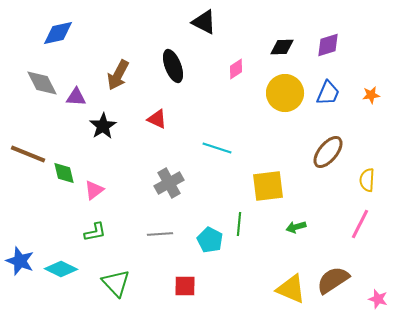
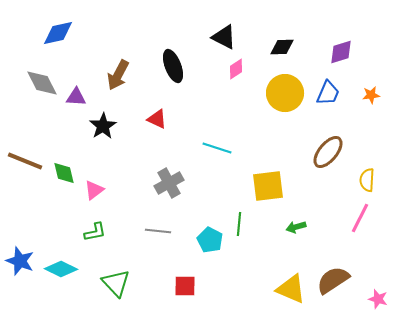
black triangle: moved 20 px right, 15 px down
purple diamond: moved 13 px right, 7 px down
brown line: moved 3 px left, 7 px down
pink line: moved 6 px up
gray line: moved 2 px left, 3 px up; rotated 10 degrees clockwise
